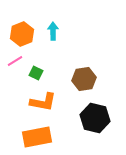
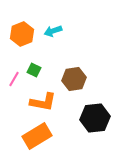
cyan arrow: rotated 108 degrees counterclockwise
pink line: moved 1 px left, 18 px down; rotated 28 degrees counterclockwise
green square: moved 2 px left, 3 px up
brown hexagon: moved 10 px left
black hexagon: rotated 20 degrees counterclockwise
orange rectangle: moved 1 px up; rotated 20 degrees counterclockwise
